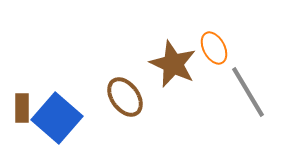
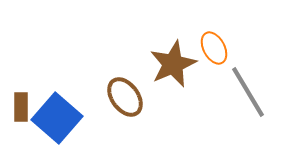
brown star: rotated 24 degrees clockwise
brown rectangle: moved 1 px left, 1 px up
